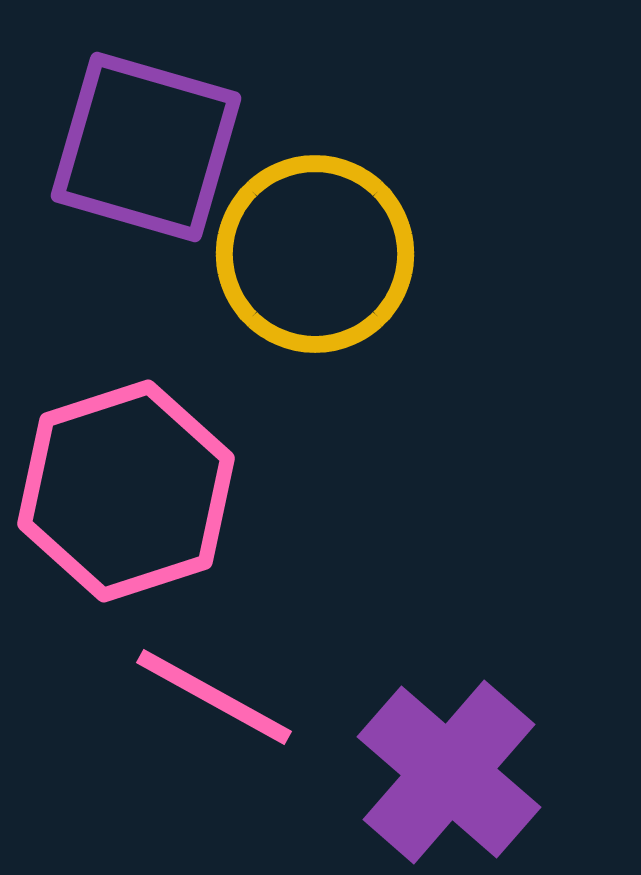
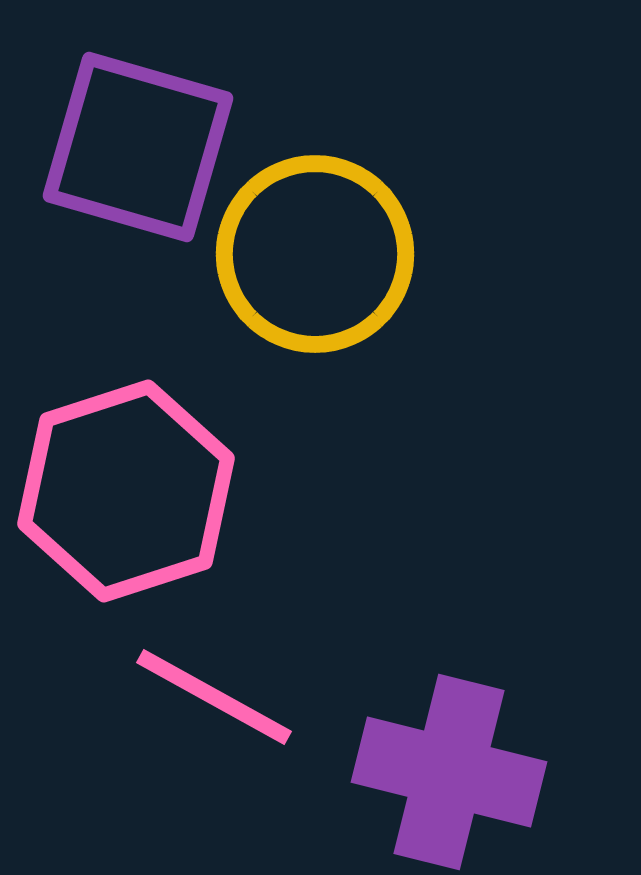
purple square: moved 8 px left
purple cross: rotated 27 degrees counterclockwise
